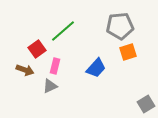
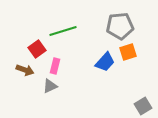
green line: rotated 24 degrees clockwise
blue trapezoid: moved 9 px right, 6 px up
gray square: moved 3 px left, 2 px down
